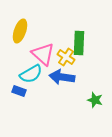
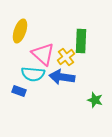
green rectangle: moved 2 px right, 2 px up
yellow cross: rotated 18 degrees clockwise
cyan semicircle: moved 2 px right; rotated 35 degrees clockwise
